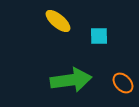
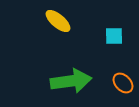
cyan square: moved 15 px right
green arrow: moved 1 px down
